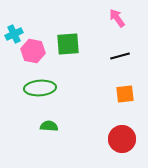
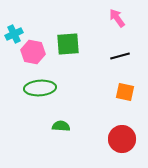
pink hexagon: moved 1 px down
orange square: moved 2 px up; rotated 18 degrees clockwise
green semicircle: moved 12 px right
